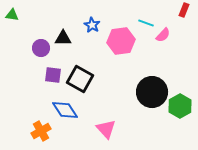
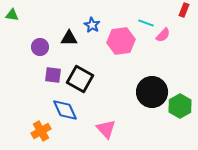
black triangle: moved 6 px right
purple circle: moved 1 px left, 1 px up
blue diamond: rotated 8 degrees clockwise
